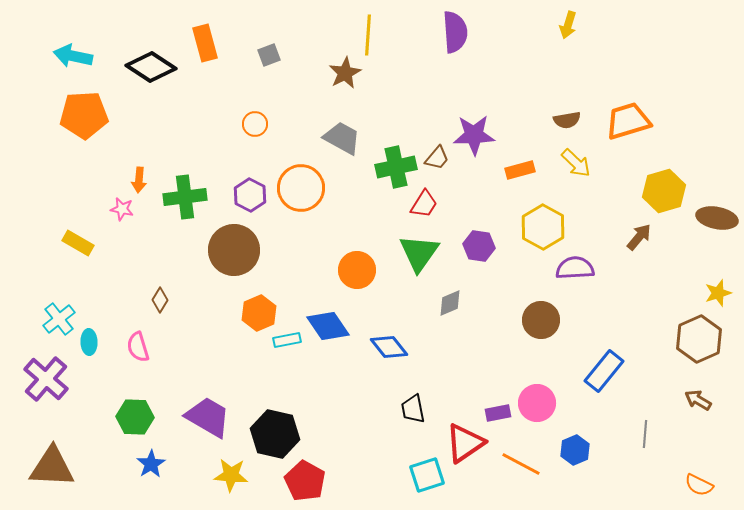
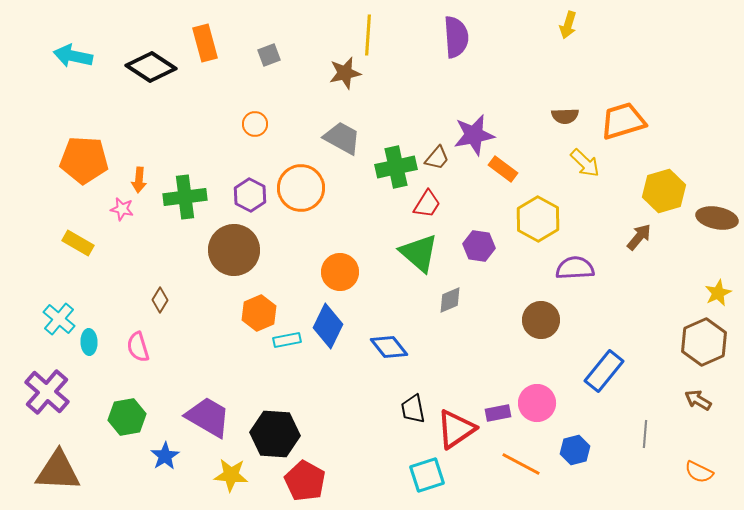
purple semicircle at (455, 32): moved 1 px right, 5 px down
brown star at (345, 73): rotated 16 degrees clockwise
orange pentagon at (84, 115): moved 45 px down; rotated 6 degrees clockwise
brown semicircle at (567, 120): moved 2 px left, 4 px up; rotated 8 degrees clockwise
orange trapezoid at (628, 121): moved 5 px left
purple star at (474, 135): rotated 9 degrees counterclockwise
yellow arrow at (576, 163): moved 9 px right
orange rectangle at (520, 170): moved 17 px left, 1 px up; rotated 52 degrees clockwise
red trapezoid at (424, 204): moved 3 px right
yellow hexagon at (543, 227): moved 5 px left, 8 px up
green triangle at (419, 253): rotated 24 degrees counterclockwise
orange circle at (357, 270): moved 17 px left, 2 px down
yellow star at (718, 293): rotated 8 degrees counterclockwise
gray diamond at (450, 303): moved 3 px up
cyan cross at (59, 319): rotated 12 degrees counterclockwise
blue diamond at (328, 326): rotated 60 degrees clockwise
brown hexagon at (699, 339): moved 5 px right, 3 px down
purple cross at (46, 379): moved 1 px right, 13 px down
green hexagon at (135, 417): moved 8 px left; rotated 12 degrees counterclockwise
black hexagon at (275, 434): rotated 9 degrees counterclockwise
red triangle at (465, 443): moved 9 px left, 14 px up
blue hexagon at (575, 450): rotated 8 degrees clockwise
blue star at (151, 464): moved 14 px right, 8 px up
brown triangle at (52, 467): moved 6 px right, 4 px down
orange semicircle at (699, 485): moved 13 px up
